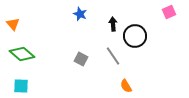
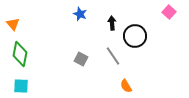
pink square: rotated 24 degrees counterclockwise
black arrow: moved 1 px left, 1 px up
green diamond: moved 2 px left; rotated 60 degrees clockwise
